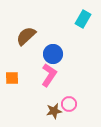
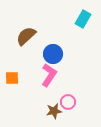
pink circle: moved 1 px left, 2 px up
